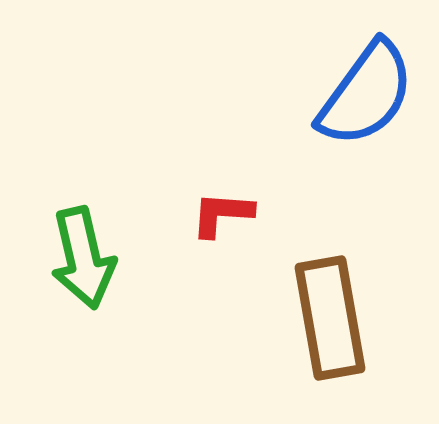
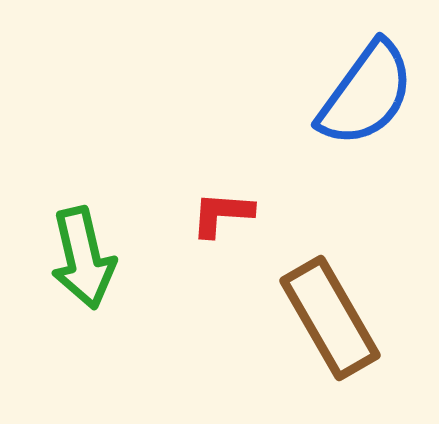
brown rectangle: rotated 20 degrees counterclockwise
